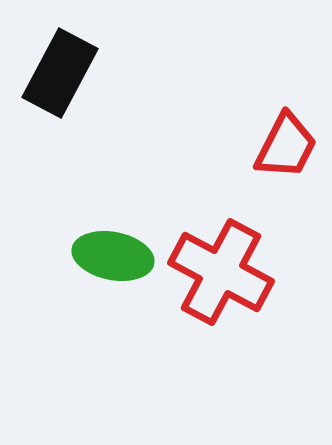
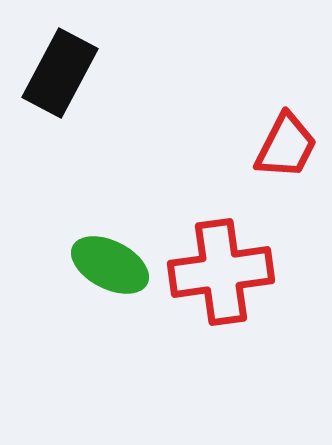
green ellipse: moved 3 px left, 9 px down; rotated 16 degrees clockwise
red cross: rotated 36 degrees counterclockwise
